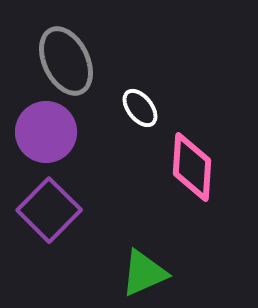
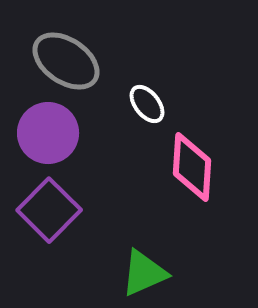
gray ellipse: rotated 30 degrees counterclockwise
white ellipse: moved 7 px right, 4 px up
purple circle: moved 2 px right, 1 px down
